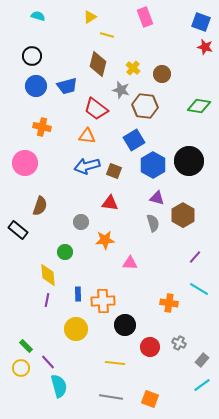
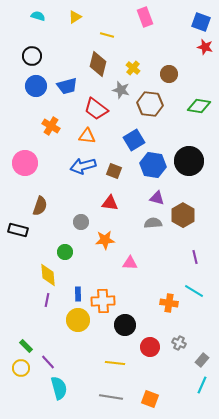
yellow triangle at (90, 17): moved 15 px left
brown circle at (162, 74): moved 7 px right
brown hexagon at (145, 106): moved 5 px right, 2 px up
orange cross at (42, 127): moved 9 px right, 1 px up; rotated 18 degrees clockwise
blue hexagon at (153, 165): rotated 20 degrees counterclockwise
blue arrow at (87, 166): moved 4 px left
gray semicircle at (153, 223): rotated 78 degrees counterclockwise
black rectangle at (18, 230): rotated 24 degrees counterclockwise
purple line at (195, 257): rotated 56 degrees counterclockwise
cyan line at (199, 289): moved 5 px left, 2 px down
yellow circle at (76, 329): moved 2 px right, 9 px up
cyan line at (202, 385): rotated 30 degrees counterclockwise
cyan semicircle at (59, 386): moved 2 px down
